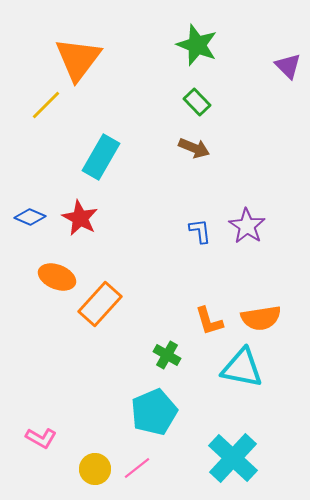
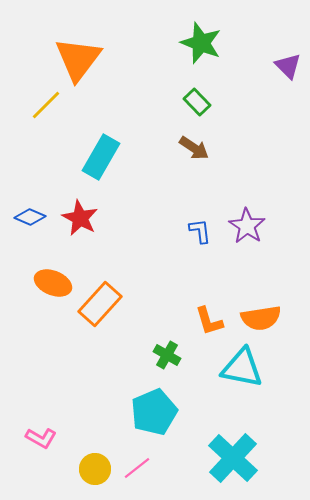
green star: moved 4 px right, 2 px up
brown arrow: rotated 12 degrees clockwise
orange ellipse: moved 4 px left, 6 px down
